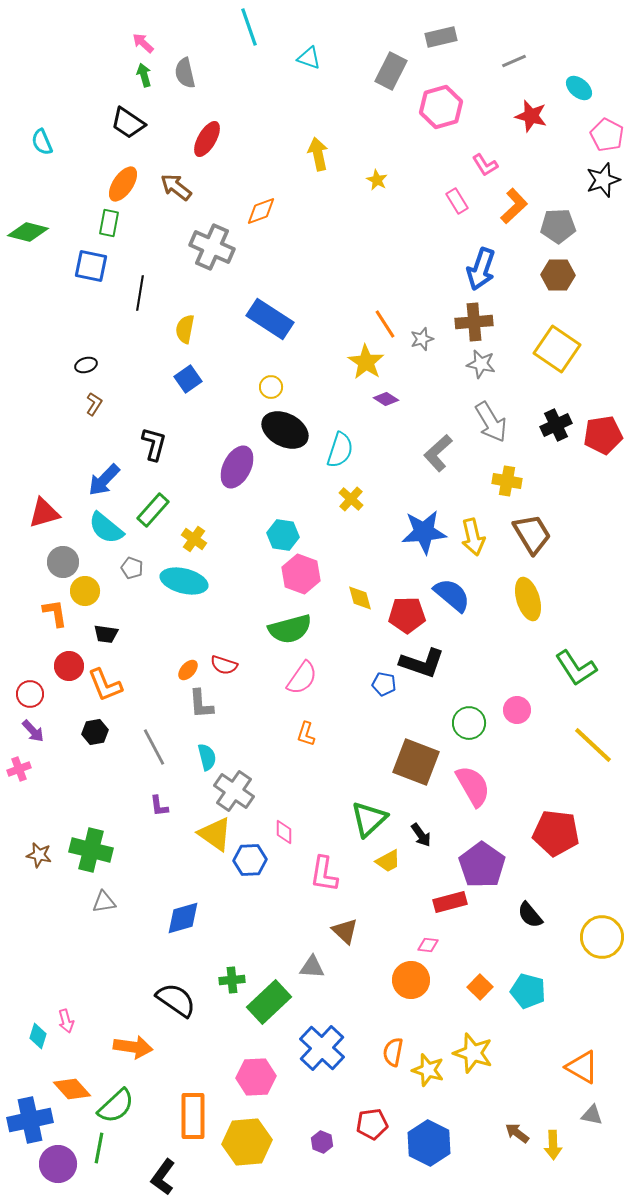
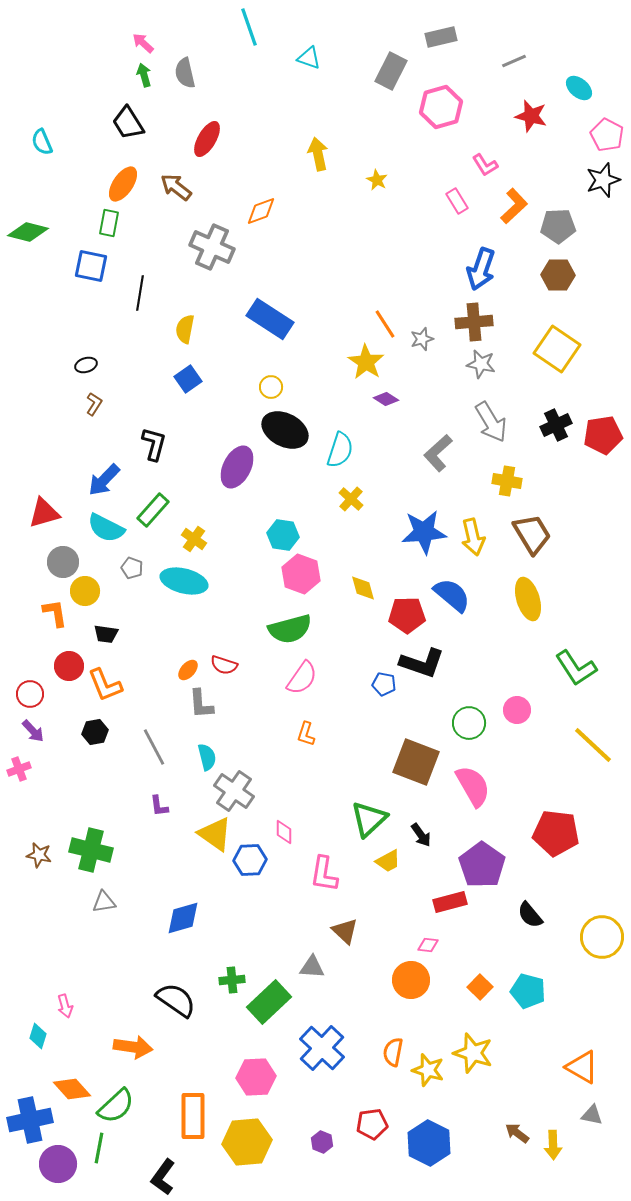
black trapezoid at (128, 123): rotated 24 degrees clockwise
cyan semicircle at (106, 528): rotated 12 degrees counterclockwise
yellow diamond at (360, 598): moved 3 px right, 10 px up
pink arrow at (66, 1021): moved 1 px left, 15 px up
